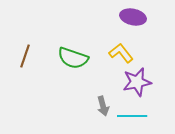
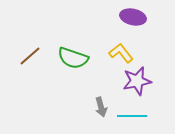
brown line: moved 5 px right; rotated 30 degrees clockwise
purple star: moved 1 px up
gray arrow: moved 2 px left, 1 px down
